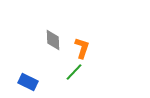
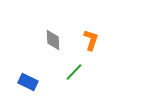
orange L-shape: moved 9 px right, 8 px up
